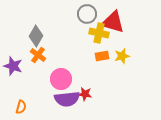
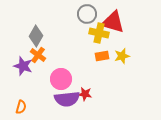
purple star: moved 10 px right
